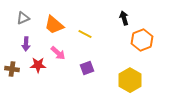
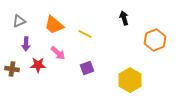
gray triangle: moved 4 px left, 3 px down
orange hexagon: moved 13 px right
